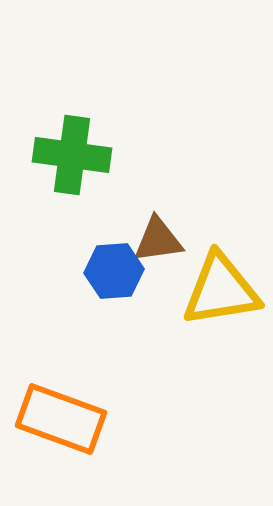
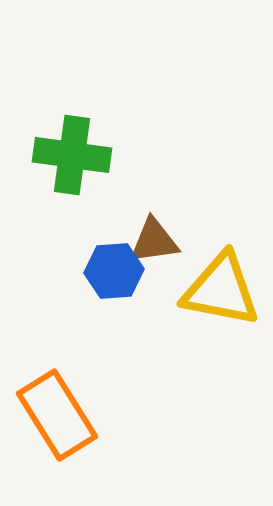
brown triangle: moved 4 px left, 1 px down
yellow triangle: rotated 20 degrees clockwise
orange rectangle: moved 4 px left, 4 px up; rotated 38 degrees clockwise
